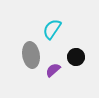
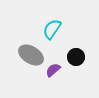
gray ellipse: rotated 50 degrees counterclockwise
